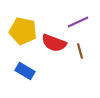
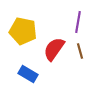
purple line: rotated 55 degrees counterclockwise
red semicircle: moved 6 px down; rotated 105 degrees clockwise
blue rectangle: moved 3 px right, 3 px down
